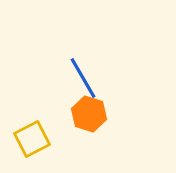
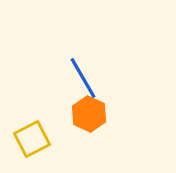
orange hexagon: rotated 8 degrees clockwise
